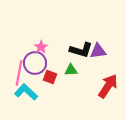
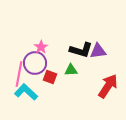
pink line: moved 1 px down
